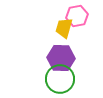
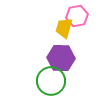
green circle: moved 9 px left, 2 px down
